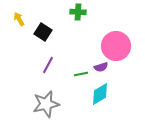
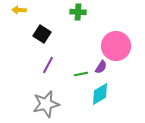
yellow arrow: moved 9 px up; rotated 56 degrees counterclockwise
black square: moved 1 px left, 2 px down
purple semicircle: rotated 40 degrees counterclockwise
